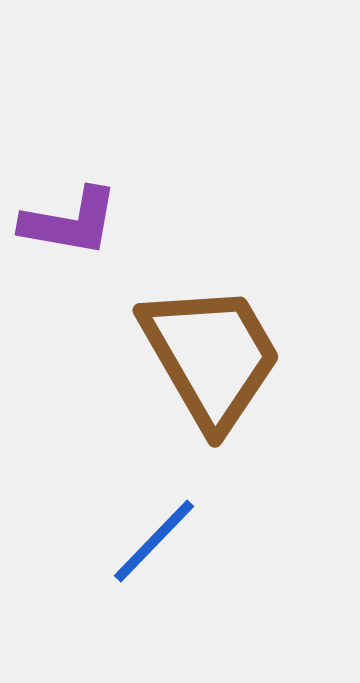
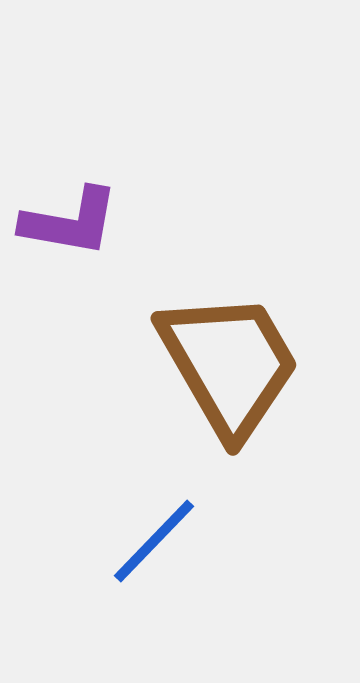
brown trapezoid: moved 18 px right, 8 px down
